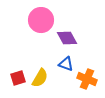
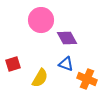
red square: moved 5 px left, 14 px up
